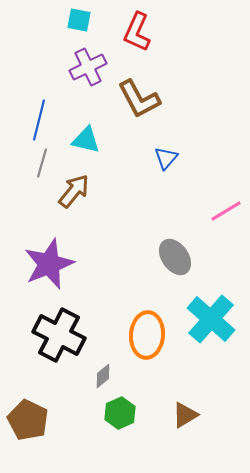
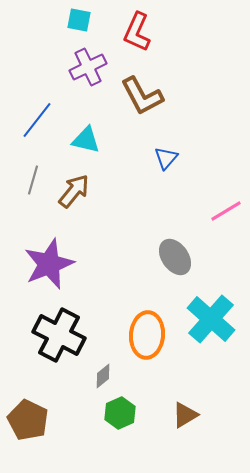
brown L-shape: moved 3 px right, 3 px up
blue line: moved 2 px left; rotated 24 degrees clockwise
gray line: moved 9 px left, 17 px down
